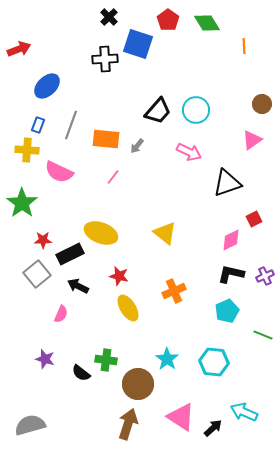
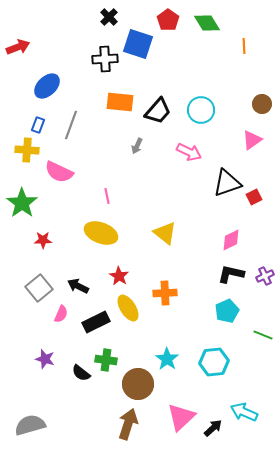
red arrow at (19, 49): moved 1 px left, 2 px up
cyan circle at (196, 110): moved 5 px right
orange rectangle at (106, 139): moved 14 px right, 37 px up
gray arrow at (137, 146): rotated 14 degrees counterclockwise
pink line at (113, 177): moved 6 px left, 19 px down; rotated 49 degrees counterclockwise
red square at (254, 219): moved 22 px up
black rectangle at (70, 254): moved 26 px right, 68 px down
gray square at (37, 274): moved 2 px right, 14 px down
red star at (119, 276): rotated 18 degrees clockwise
orange cross at (174, 291): moved 9 px left, 2 px down; rotated 20 degrees clockwise
cyan hexagon at (214, 362): rotated 12 degrees counterclockwise
pink triangle at (181, 417): rotated 44 degrees clockwise
